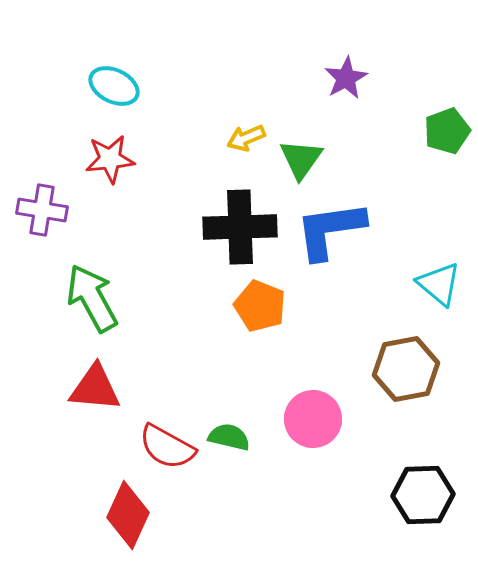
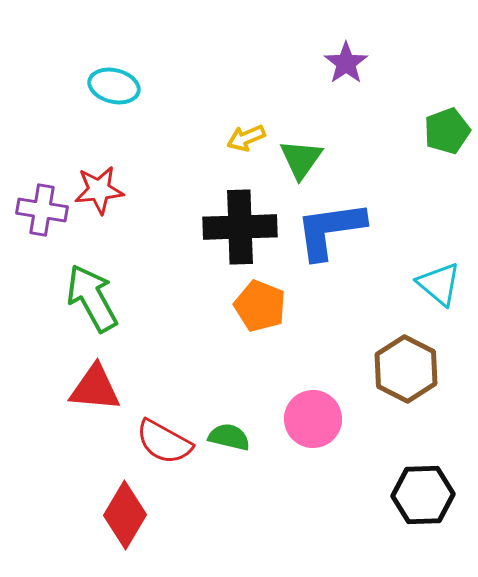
purple star: moved 15 px up; rotated 6 degrees counterclockwise
cyan ellipse: rotated 12 degrees counterclockwise
red star: moved 11 px left, 31 px down
brown hexagon: rotated 22 degrees counterclockwise
red semicircle: moved 3 px left, 5 px up
red diamond: moved 3 px left; rotated 6 degrees clockwise
